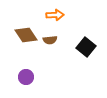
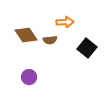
orange arrow: moved 10 px right, 7 px down
black square: moved 1 px right, 1 px down
purple circle: moved 3 px right
